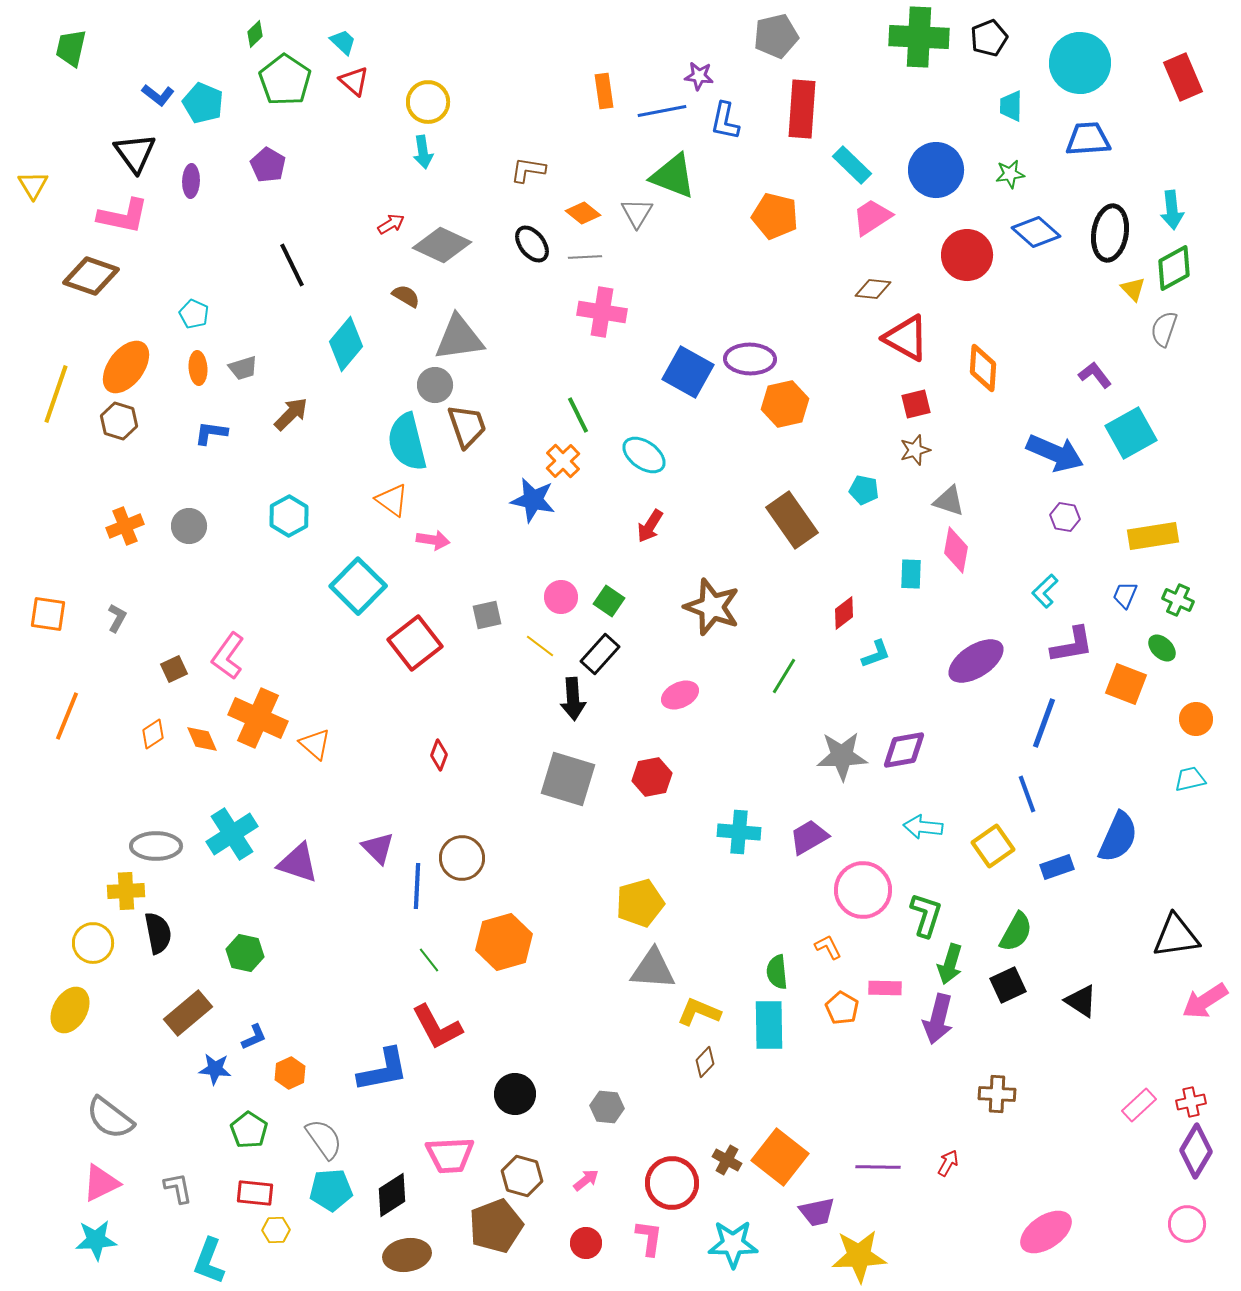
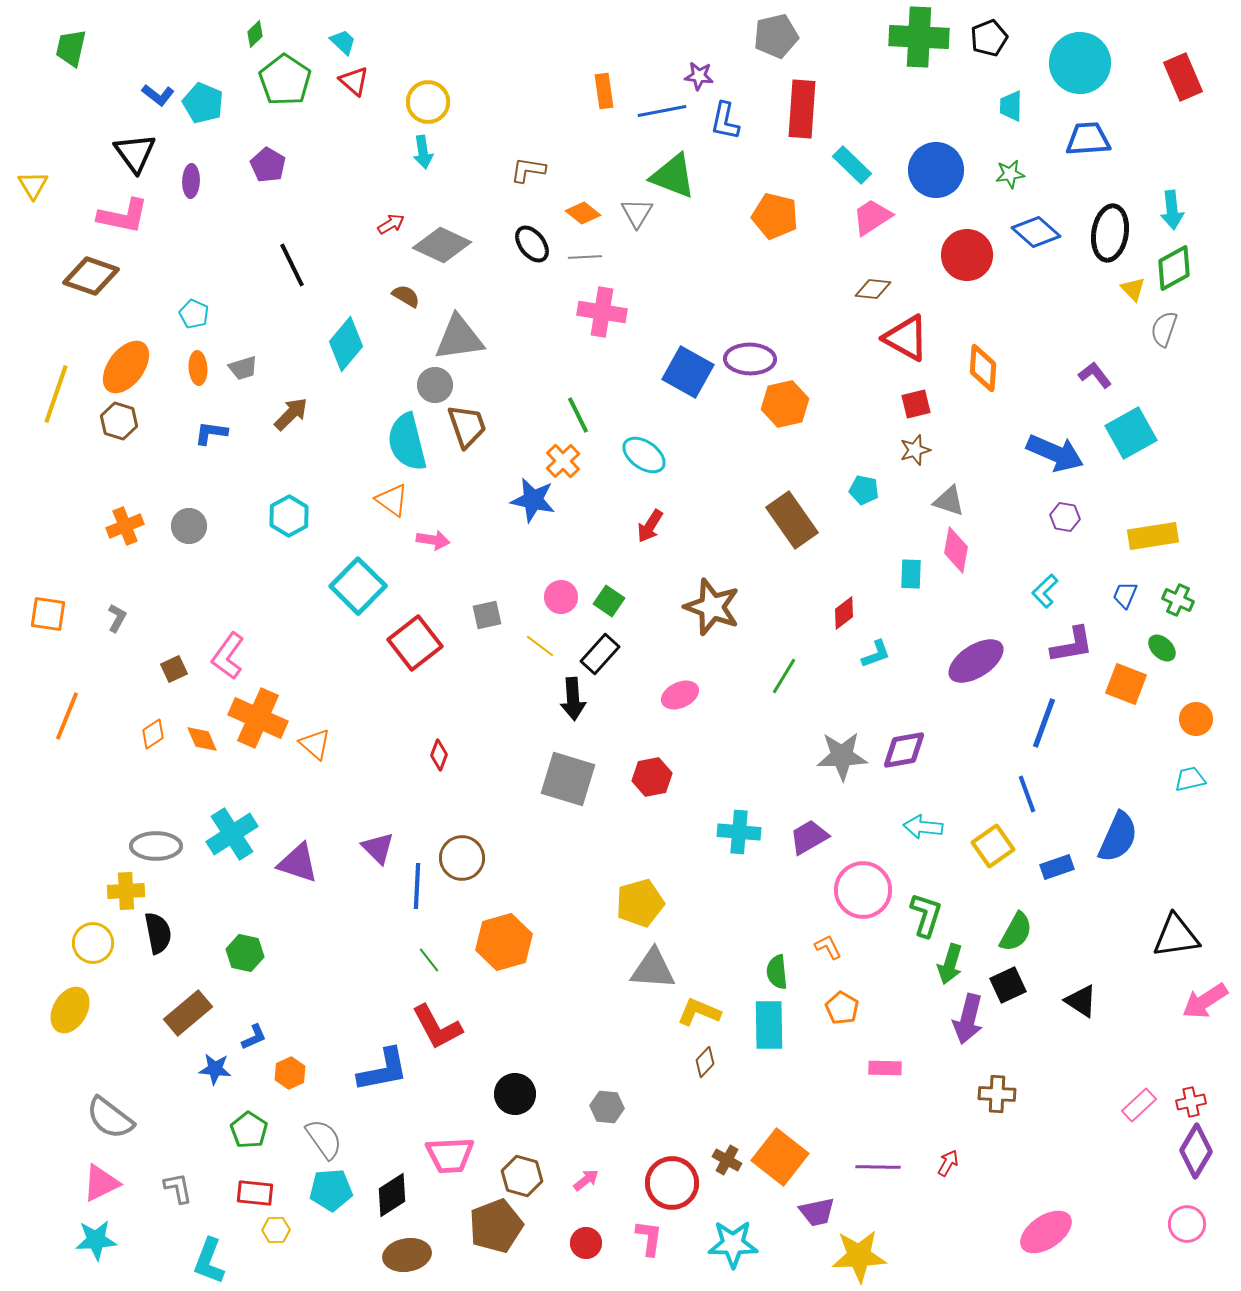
pink rectangle at (885, 988): moved 80 px down
purple arrow at (938, 1019): moved 30 px right
